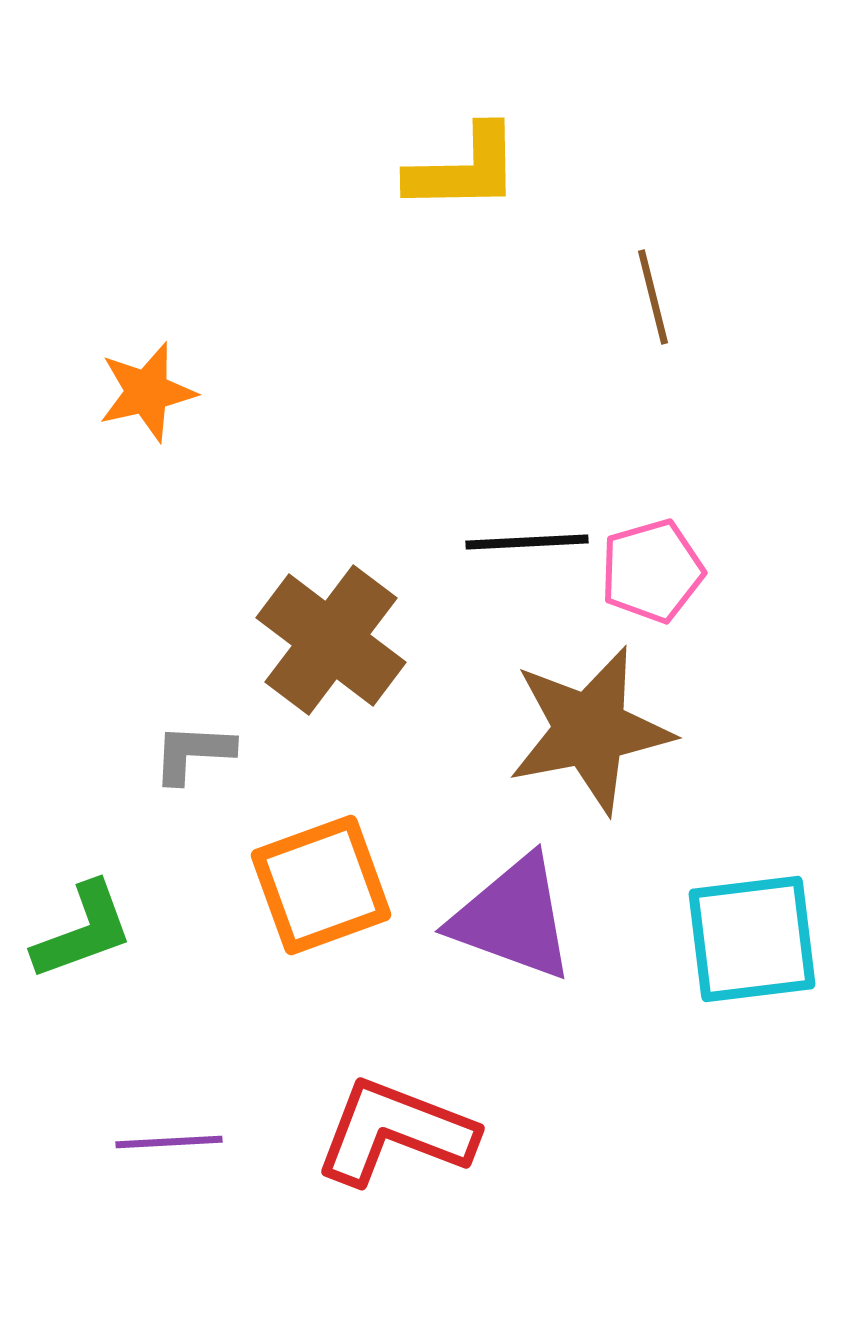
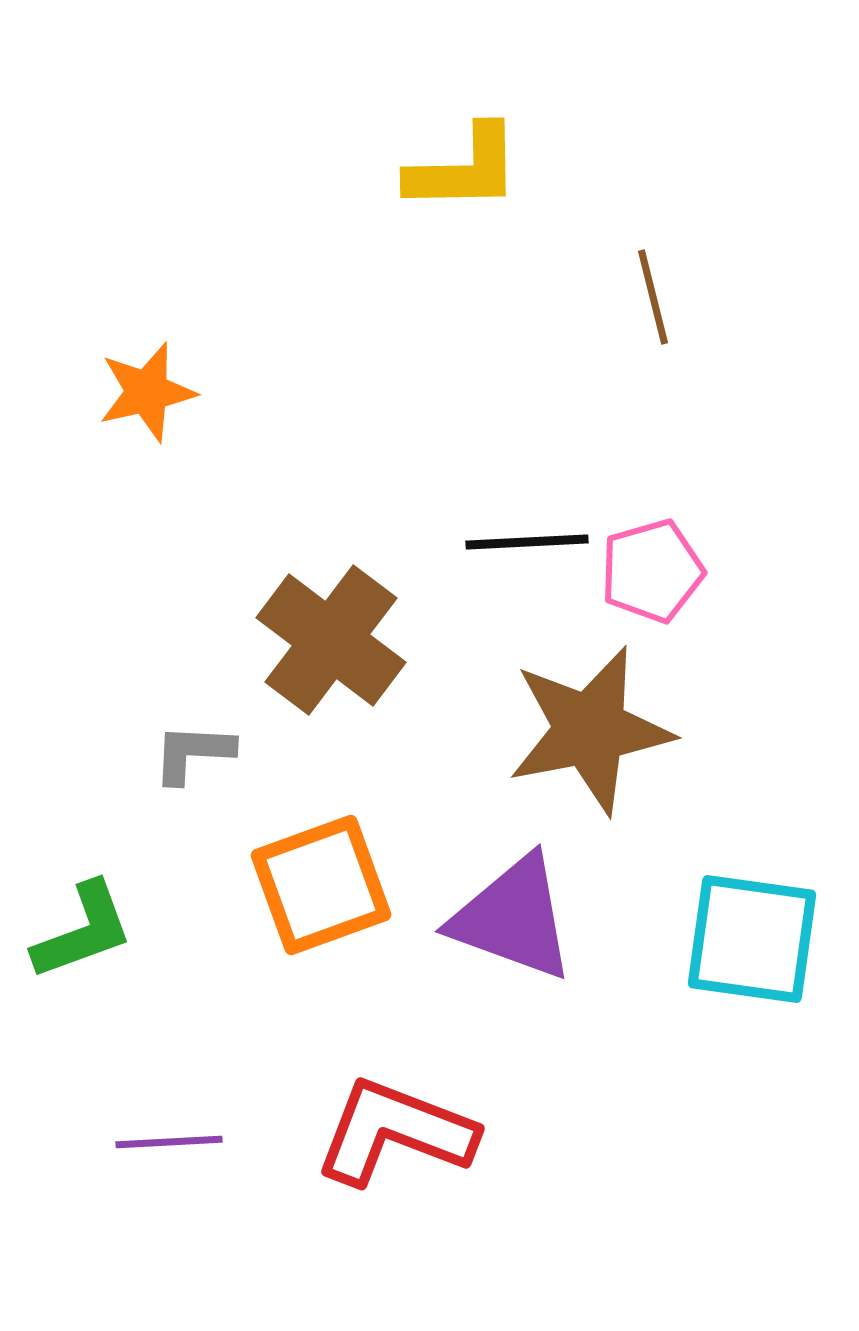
cyan square: rotated 15 degrees clockwise
